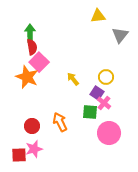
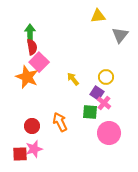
red square: moved 1 px right, 1 px up
